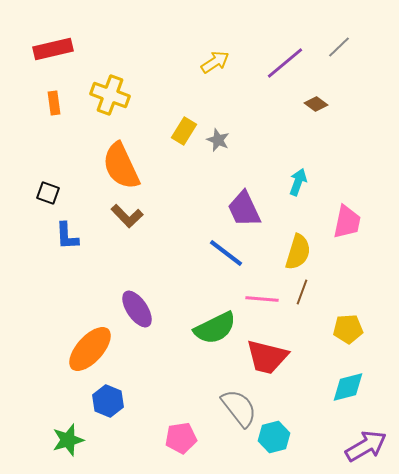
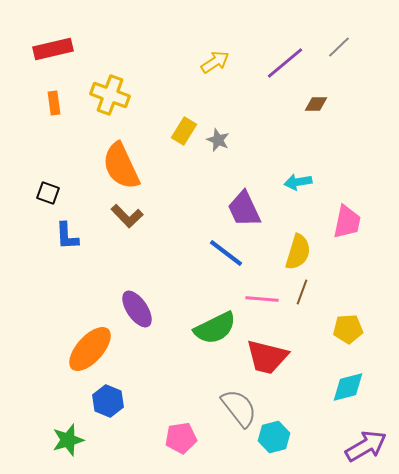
brown diamond: rotated 35 degrees counterclockwise
cyan arrow: rotated 120 degrees counterclockwise
